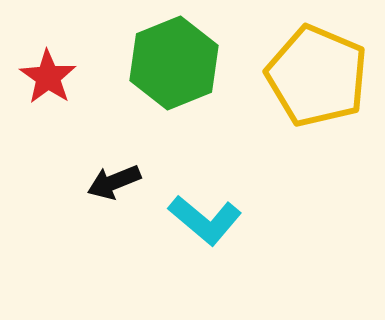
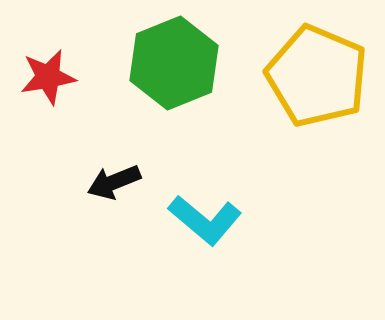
red star: rotated 28 degrees clockwise
